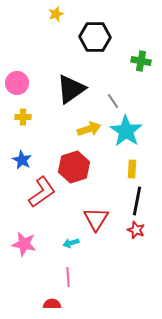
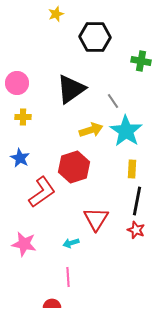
yellow arrow: moved 2 px right, 1 px down
blue star: moved 2 px left, 2 px up
